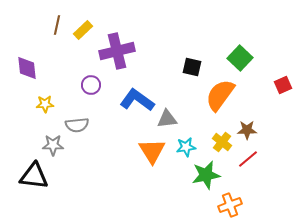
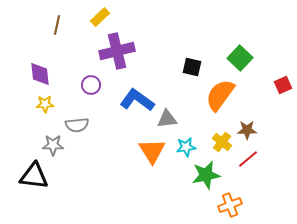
yellow rectangle: moved 17 px right, 13 px up
purple diamond: moved 13 px right, 6 px down
